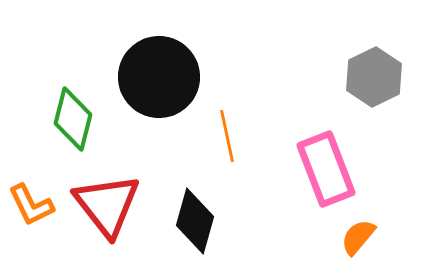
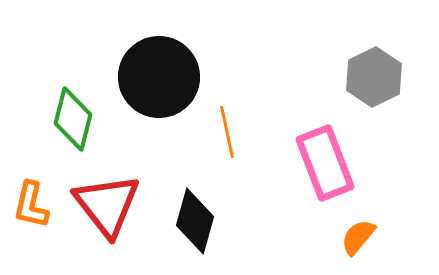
orange line: moved 4 px up
pink rectangle: moved 1 px left, 6 px up
orange L-shape: rotated 39 degrees clockwise
